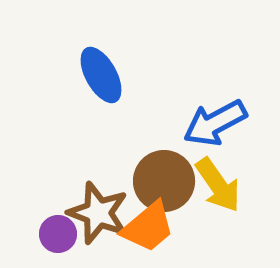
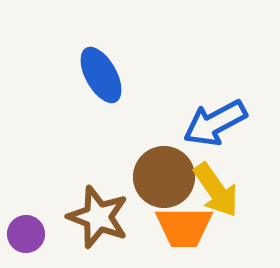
brown circle: moved 4 px up
yellow arrow: moved 2 px left, 5 px down
brown star: moved 4 px down
orange trapezoid: moved 36 px right; rotated 40 degrees clockwise
purple circle: moved 32 px left
